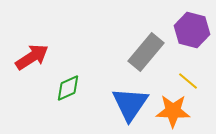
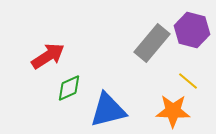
gray rectangle: moved 6 px right, 9 px up
red arrow: moved 16 px right, 1 px up
green diamond: moved 1 px right
blue triangle: moved 22 px left, 6 px down; rotated 42 degrees clockwise
